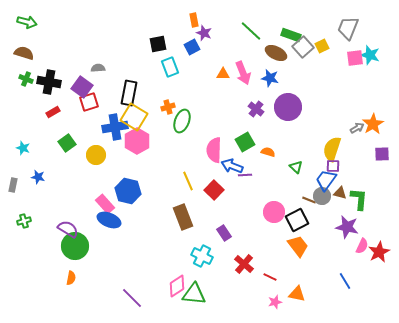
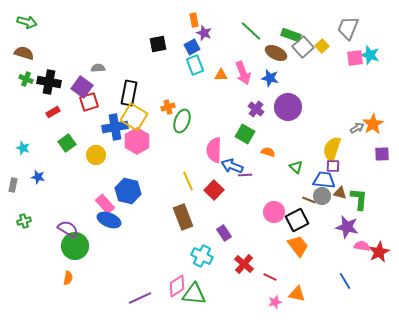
yellow square at (322, 46): rotated 16 degrees counterclockwise
cyan rectangle at (170, 67): moved 25 px right, 2 px up
orange triangle at (223, 74): moved 2 px left, 1 px down
green square at (245, 142): moved 8 px up; rotated 30 degrees counterclockwise
blue trapezoid at (326, 180): moved 2 px left; rotated 60 degrees clockwise
pink semicircle at (362, 246): rotated 105 degrees counterclockwise
orange semicircle at (71, 278): moved 3 px left
purple line at (132, 298): moved 8 px right; rotated 70 degrees counterclockwise
